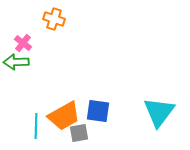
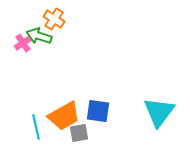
orange cross: rotated 15 degrees clockwise
pink cross: rotated 18 degrees clockwise
green arrow: moved 23 px right, 26 px up; rotated 20 degrees clockwise
cyan line: moved 1 px down; rotated 15 degrees counterclockwise
